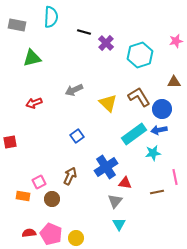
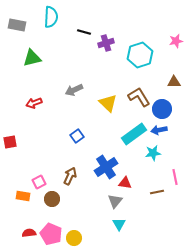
purple cross: rotated 28 degrees clockwise
yellow circle: moved 2 px left
